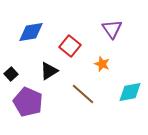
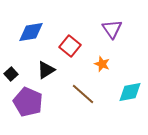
black triangle: moved 3 px left, 1 px up
